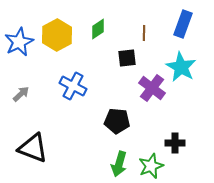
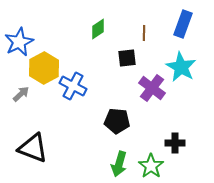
yellow hexagon: moved 13 px left, 33 px down
green star: rotated 15 degrees counterclockwise
